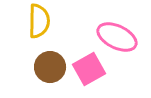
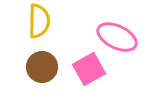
brown circle: moved 8 px left
